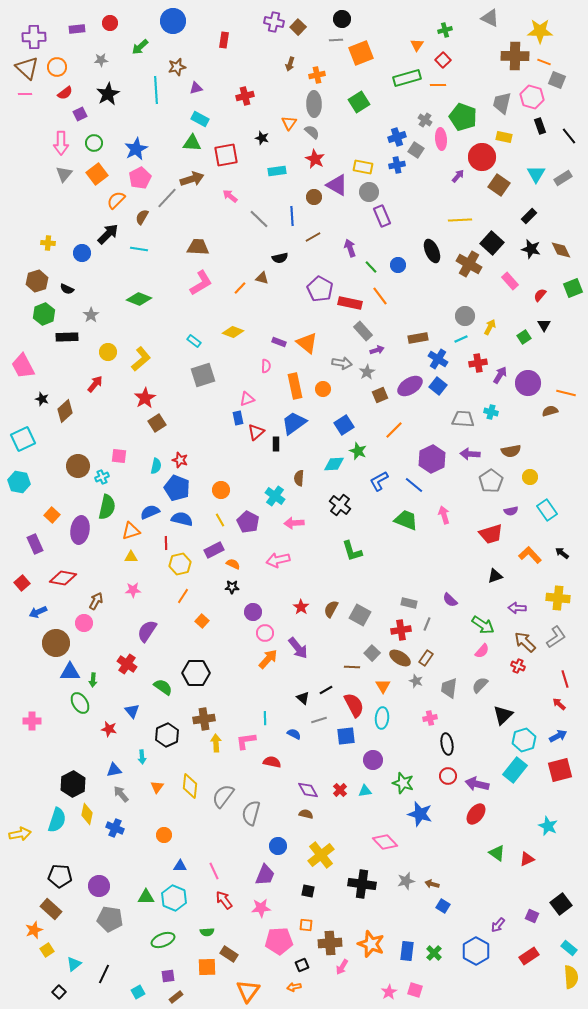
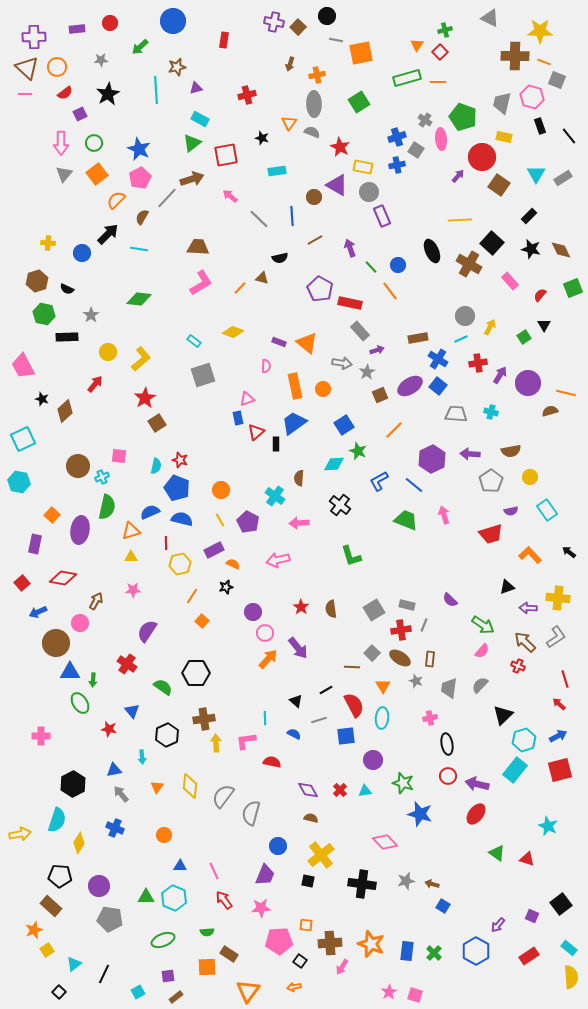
black circle at (342, 19): moved 15 px left, 3 px up
gray line at (336, 40): rotated 16 degrees clockwise
orange square at (361, 53): rotated 10 degrees clockwise
red square at (443, 60): moved 3 px left, 8 px up
orange line at (438, 85): moved 3 px up
red cross at (245, 96): moved 2 px right, 1 px up
gray semicircle at (312, 132): rotated 21 degrees counterclockwise
green triangle at (192, 143): rotated 42 degrees counterclockwise
blue star at (136, 149): moved 3 px right; rotated 20 degrees counterclockwise
red star at (315, 159): moved 25 px right, 12 px up
brown line at (313, 237): moved 2 px right, 3 px down
orange line at (380, 296): moved 10 px right, 5 px up
green diamond at (139, 299): rotated 15 degrees counterclockwise
green hexagon at (44, 314): rotated 25 degrees counterclockwise
gray rectangle at (363, 331): moved 3 px left
gray trapezoid at (463, 419): moved 7 px left, 5 px up
pink arrow at (294, 523): moved 5 px right
purple rectangle at (35, 544): rotated 36 degrees clockwise
green L-shape at (352, 551): moved 1 px left, 5 px down
black arrow at (562, 553): moved 7 px right, 1 px up
black triangle at (495, 576): moved 12 px right, 11 px down
black star at (232, 587): moved 6 px left; rotated 16 degrees counterclockwise
orange line at (183, 596): moved 9 px right
gray rectangle at (409, 603): moved 2 px left, 2 px down
purple arrow at (517, 608): moved 11 px right
brown semicircle at (331, 609): rotated 36 degrees counterclockwise
gray square at (360, 615): moved 14 px right, 5 px up; rotated 30 degrees clockwise
pink circle at (84, 623): moved 4 px left
gray line at (427, 624): moved 3 px left, 1 px down
brown rectangle at (426, 658): moved 4 px right, 1 px down; rotated 28 degrees counterclockwise
black triangle at (303, 698): moved 7 px left, 3 px down
pink cross at (32, 721): moved 9 px right, 15 px down
yellow diamond at (87, 814): moved 8 px left, 29 px down; rotated 20 degrees clockwise
brown semicircle at (306, 814): moved 5 px right, 4 px down
red triangle at (527, 859): rotated 42 degrees clockwise
black square at (308, 891): moved 10 px up
brown rectangle at (51, 909): moved 3 px up
black square at (302, 965): moved 2 px left, 4 px up; rotated 32 degrees counterclockwise
pink square at (415, 990): moved 5 px down
